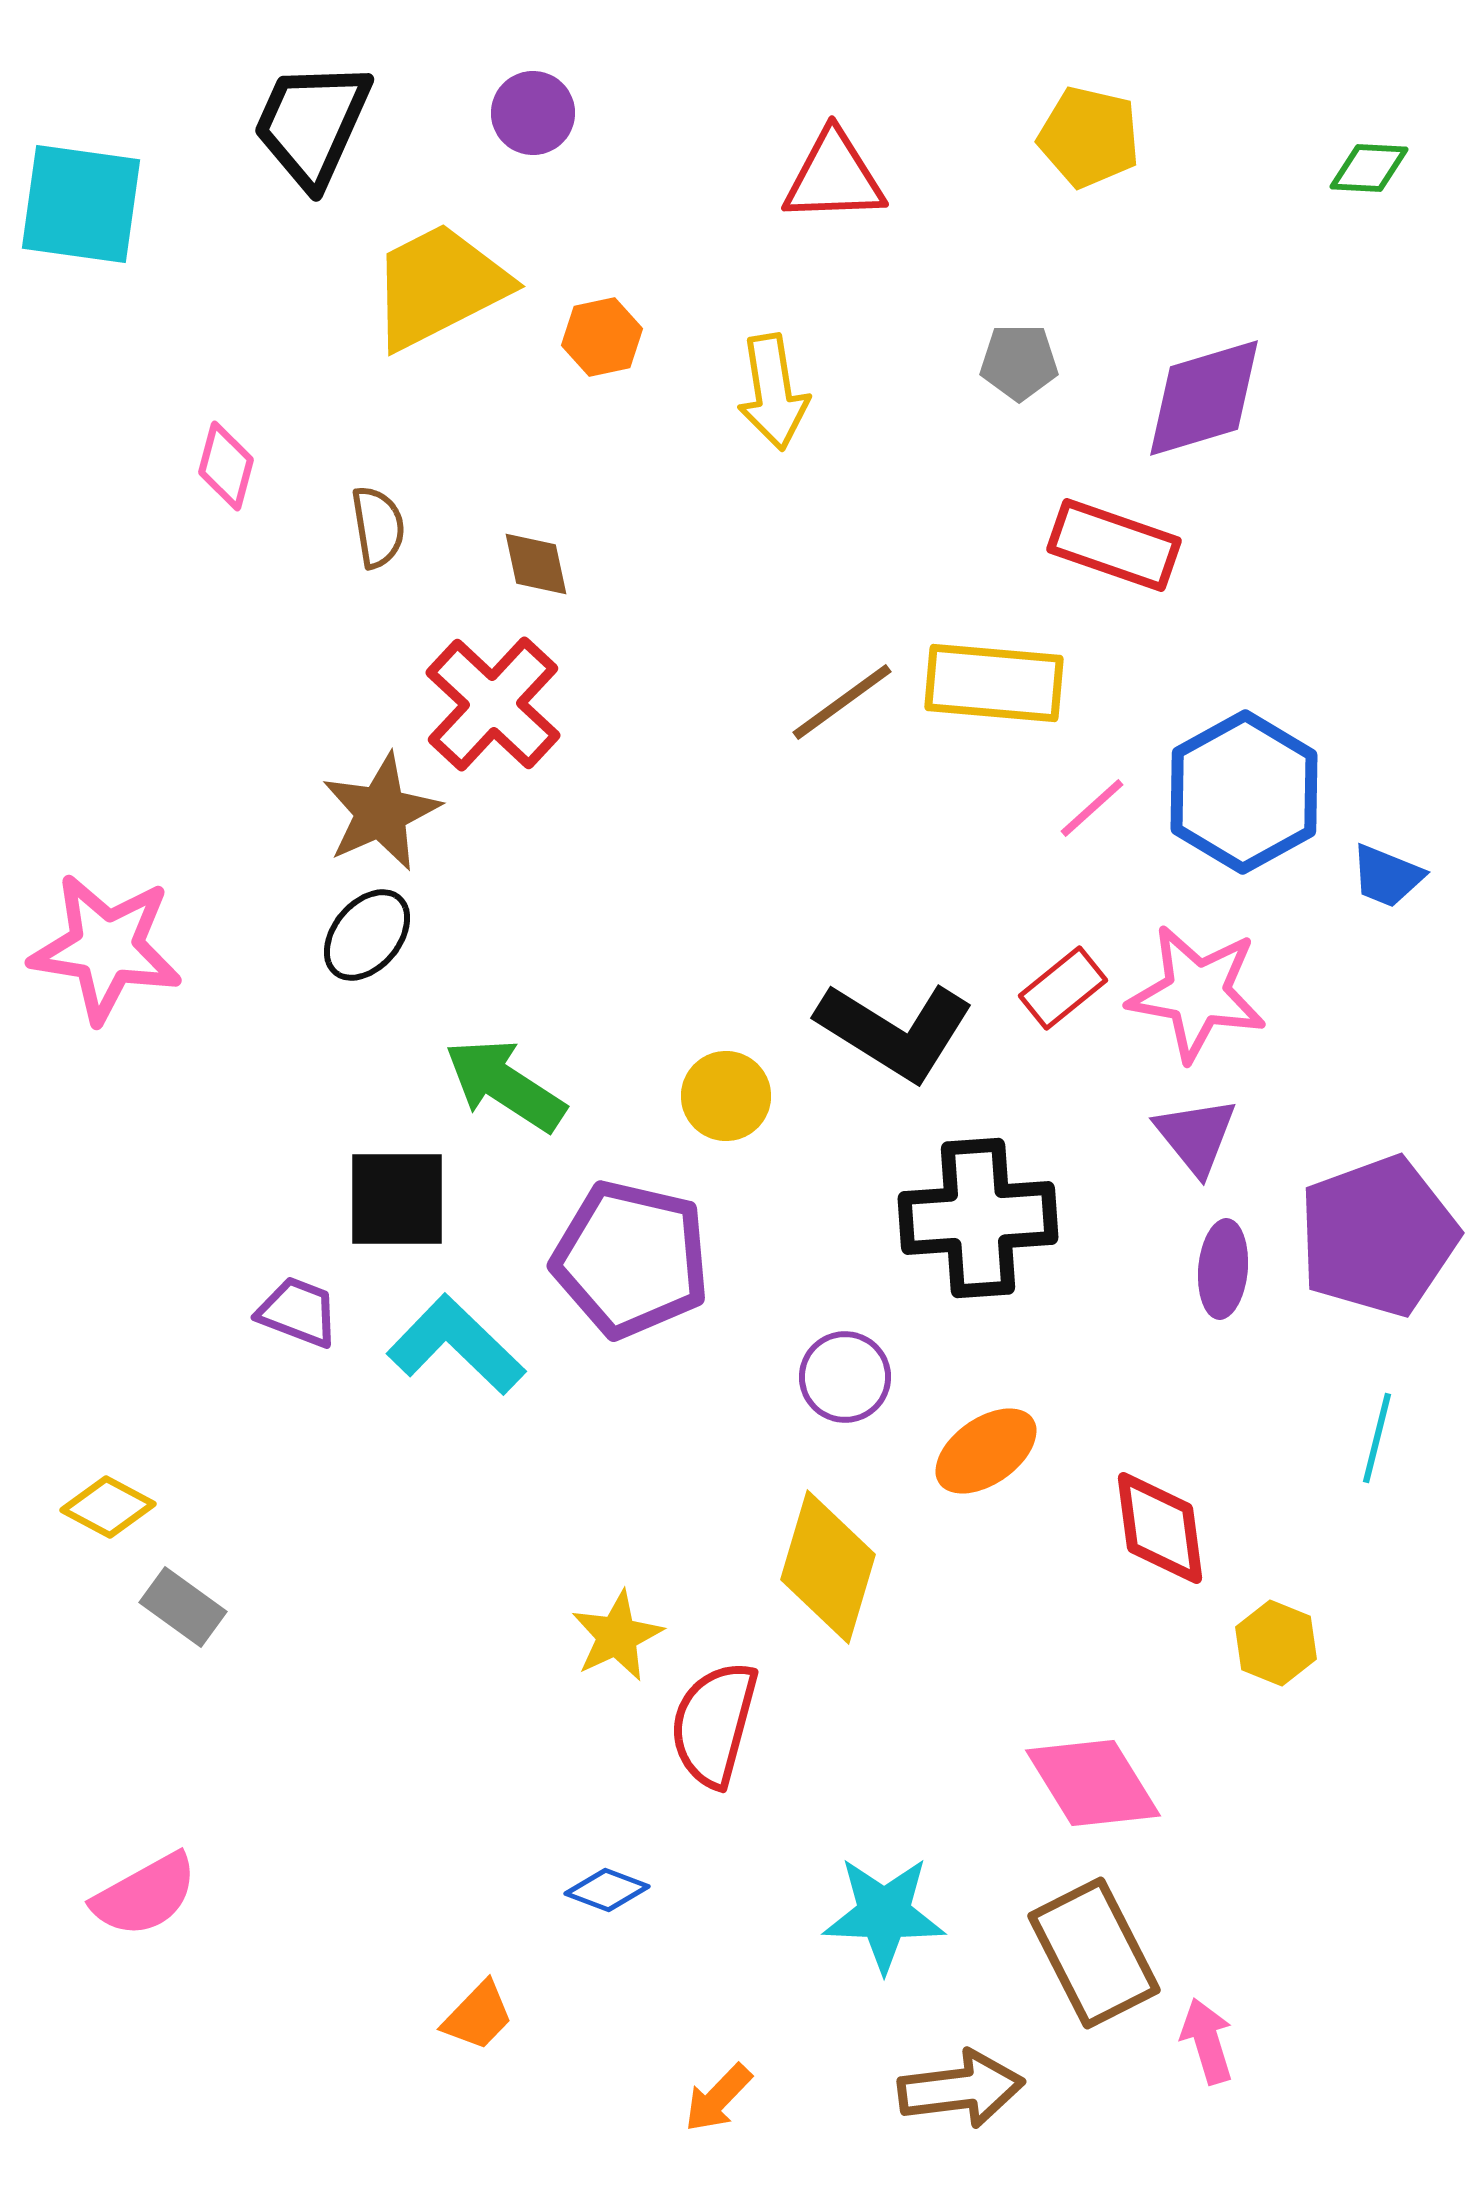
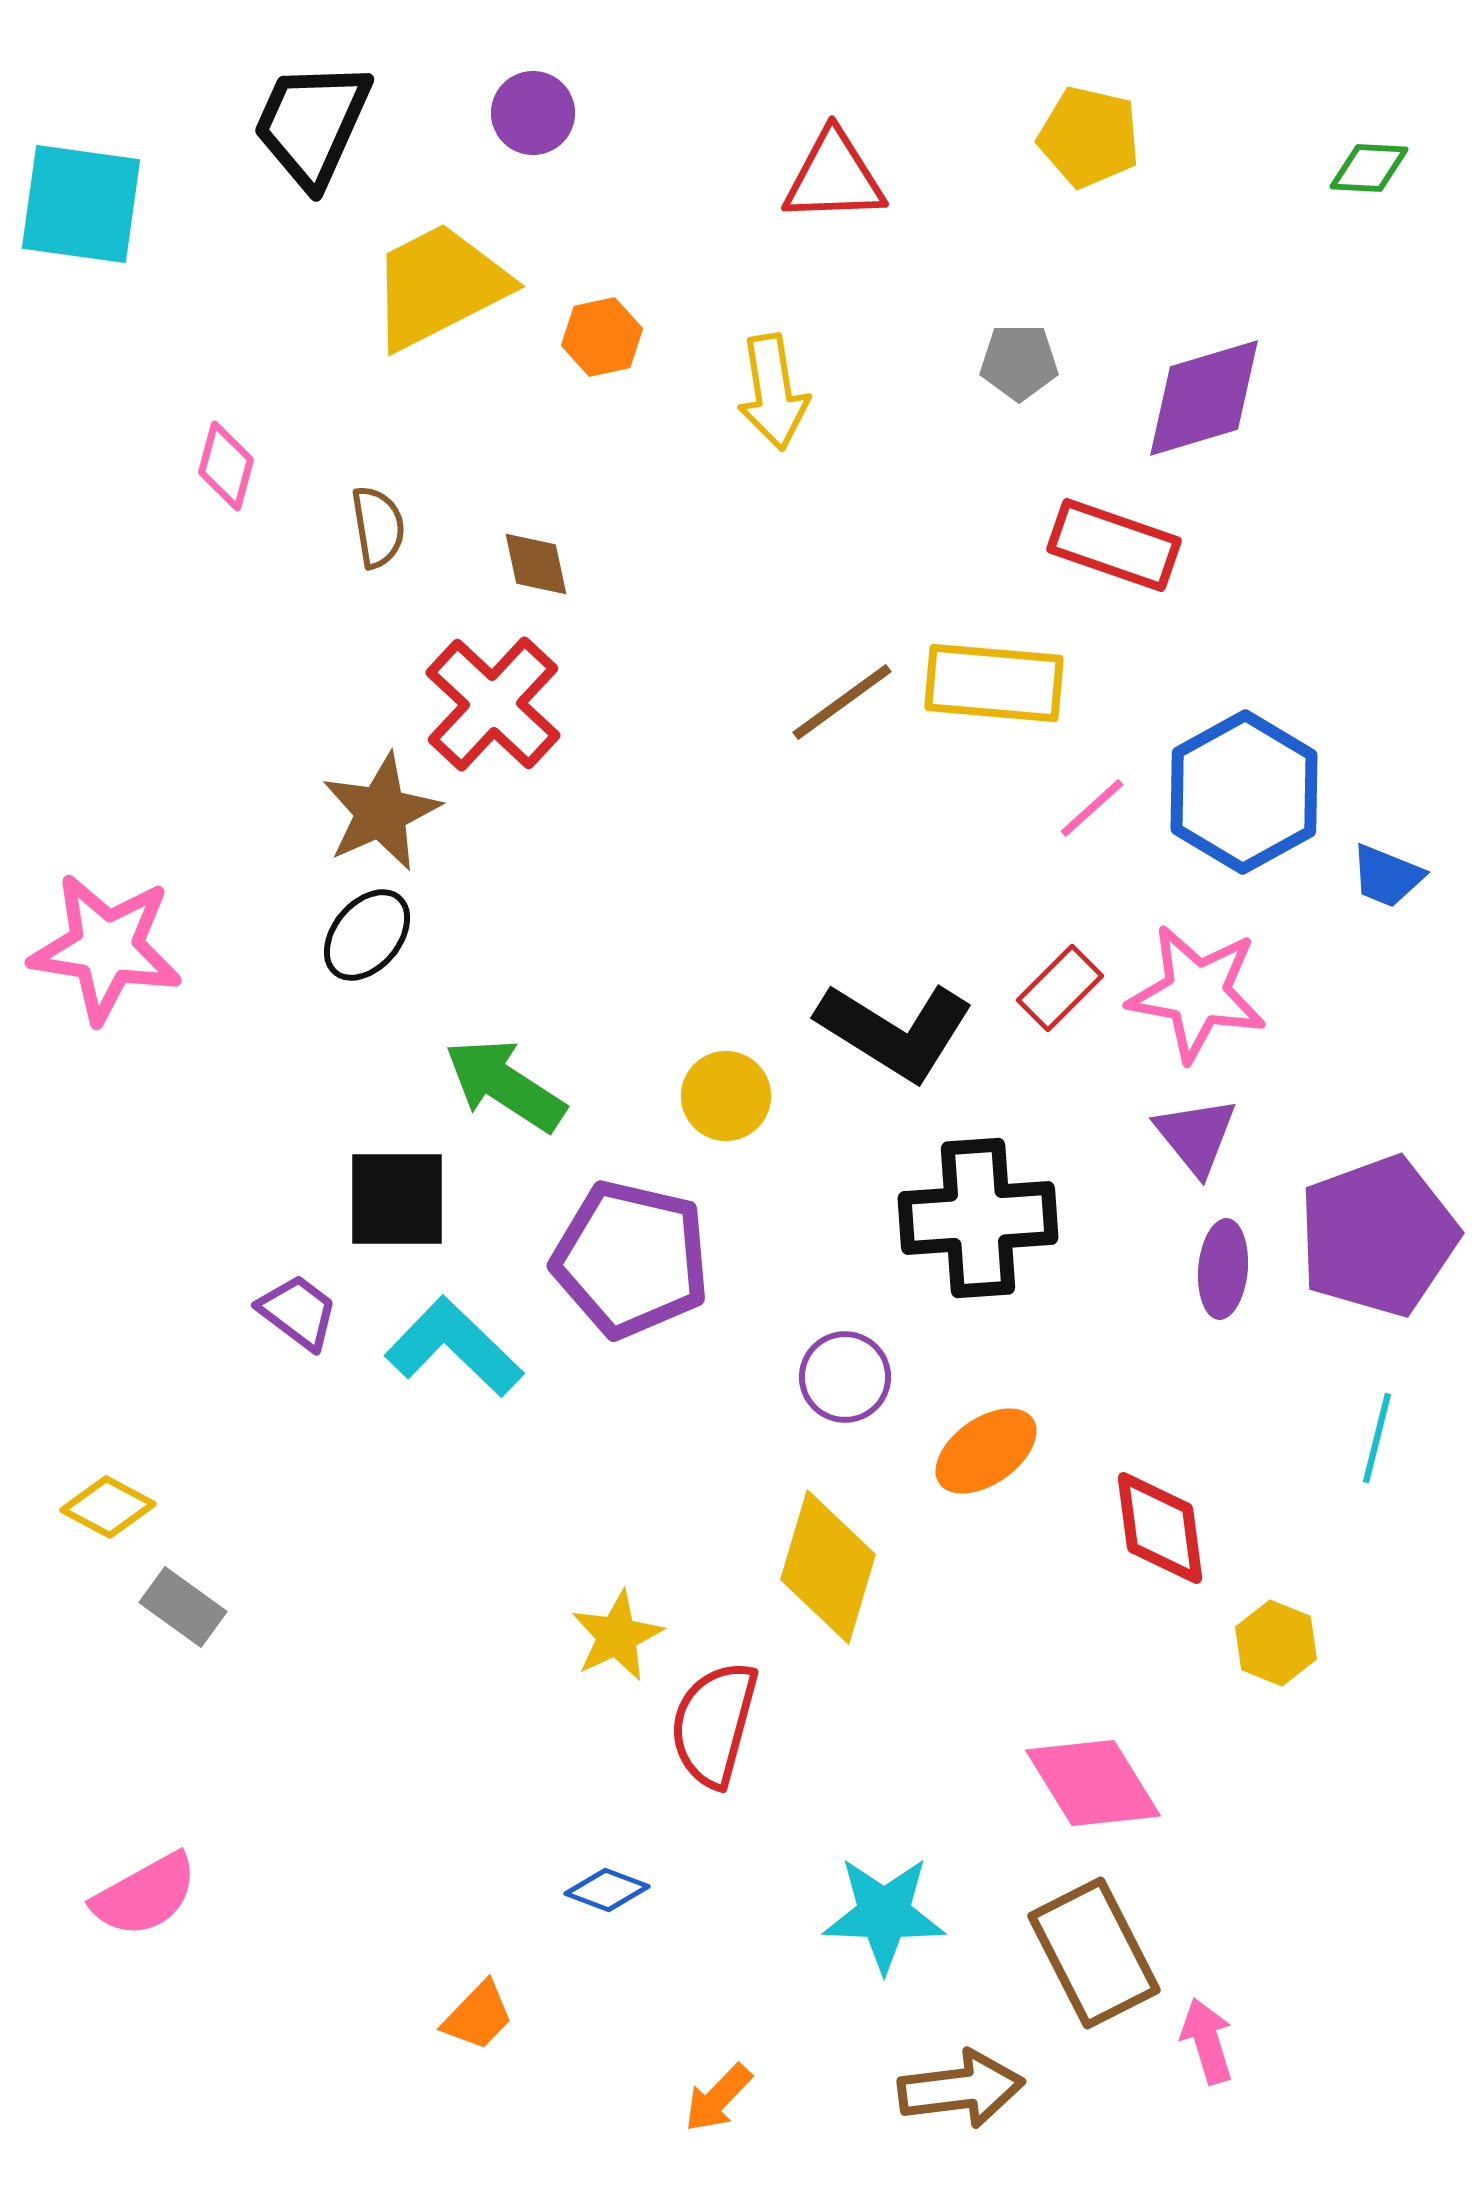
red rectangle at (1063, 988): moved 3 px left; rotated 6 degrees counterclockwise
purple trapezoid at (298, 1312): rotated 16 degrees clockwise
cyan L-shape at (456, 1345): moved 2 px left, 2 px down
